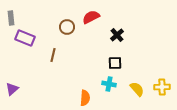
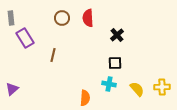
red semicircle: moved 3 px left, 1 px down; rotated 66 degrees counterclockwise
brown circle: moved 5 px left, 9 px up
purple rectangle: rotated 36 degrees clockwise
